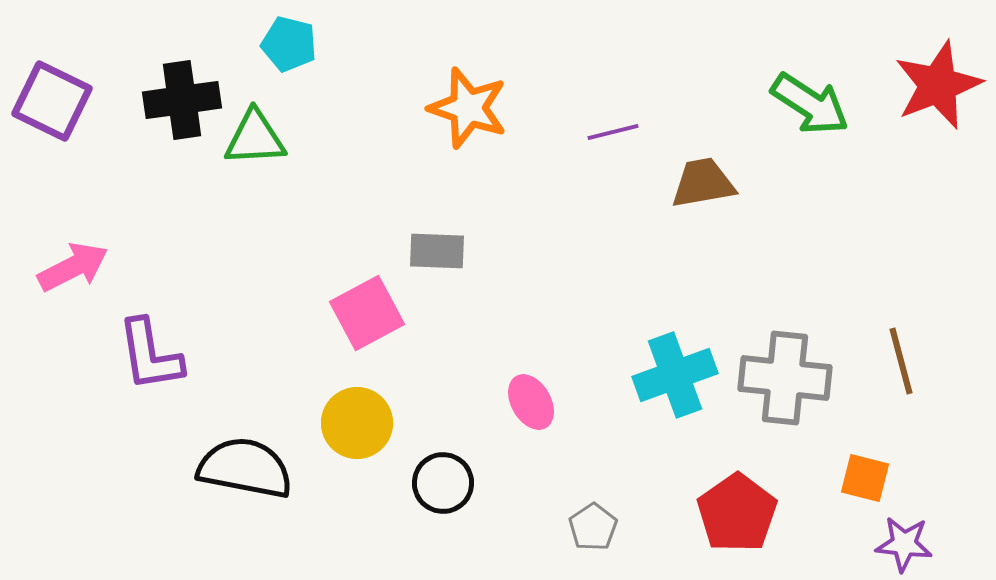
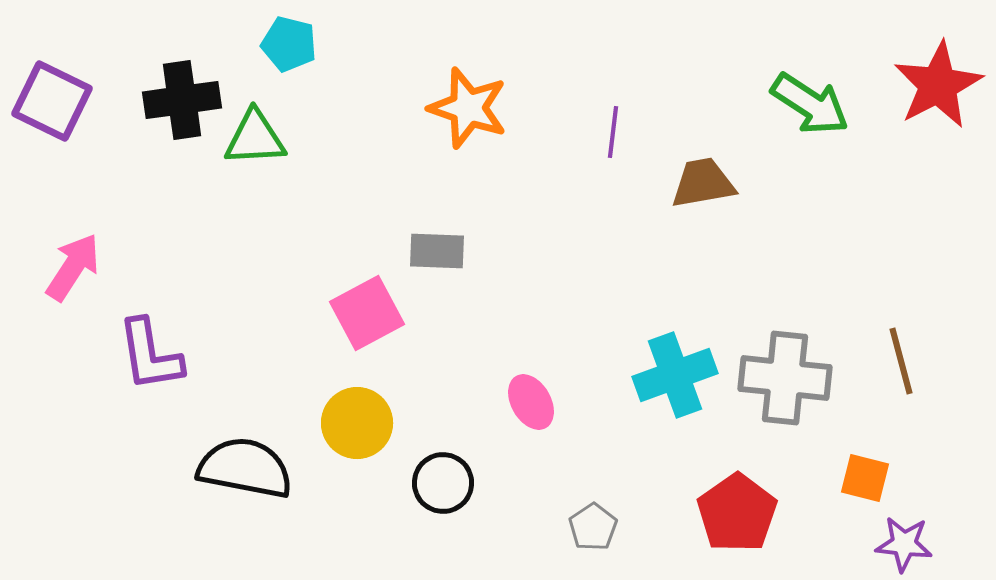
red star: rotated 6 degrees counterclockwise
purple line: rotated 69 degrees counterclockwise
pink arrow: rotated 30 degrees counterclockwise
